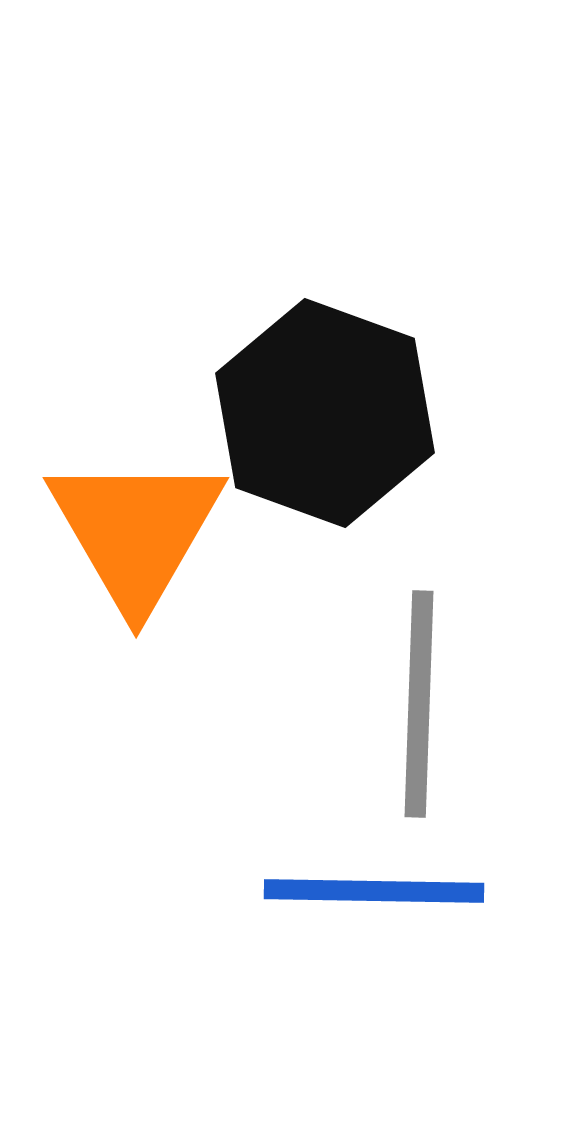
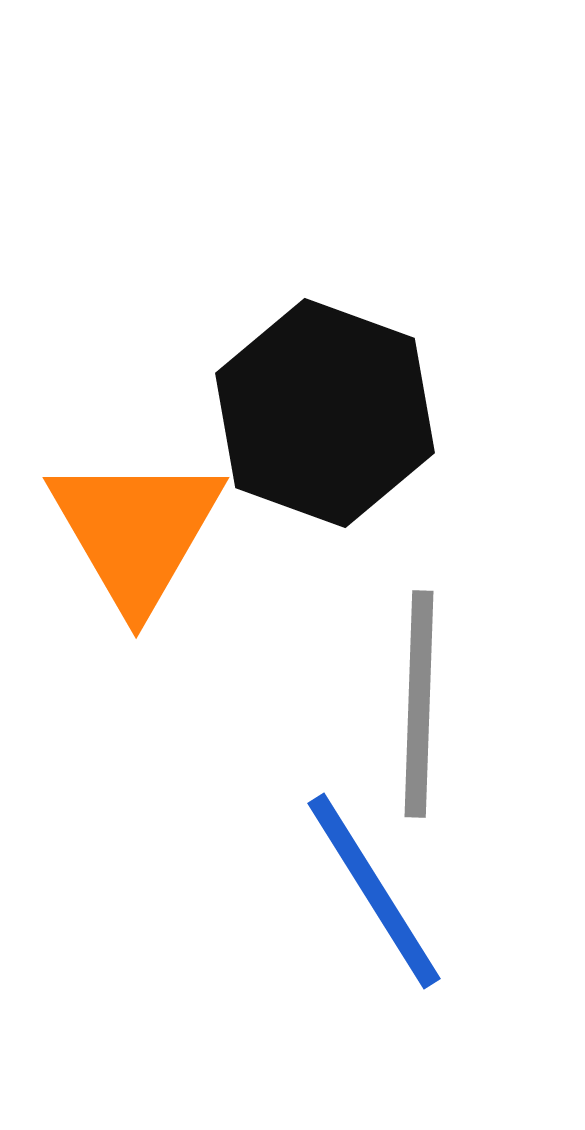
blue line: rotated 57 degrees clockwise
